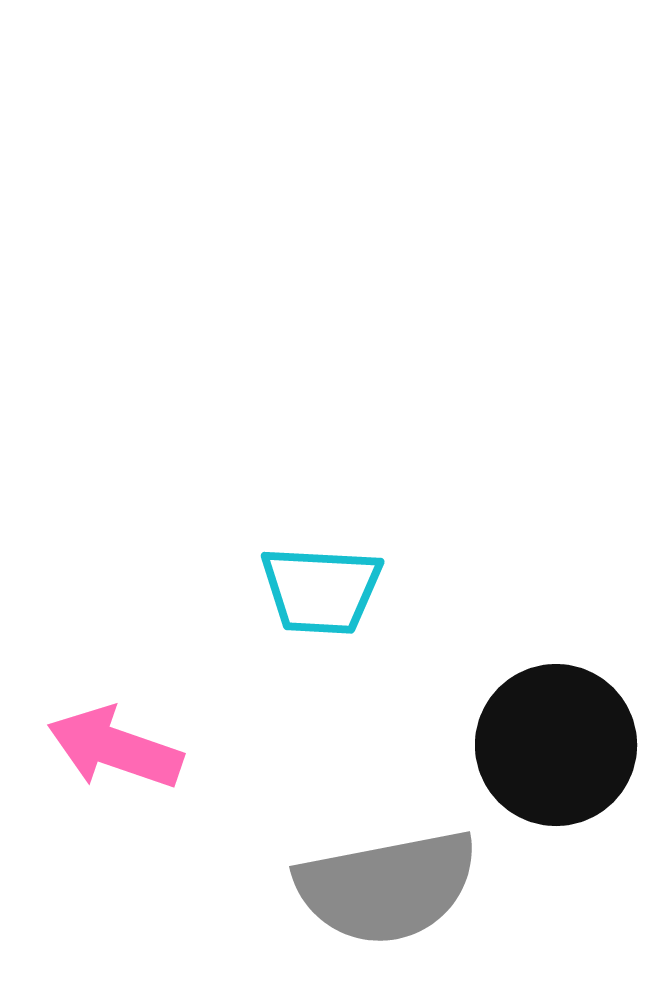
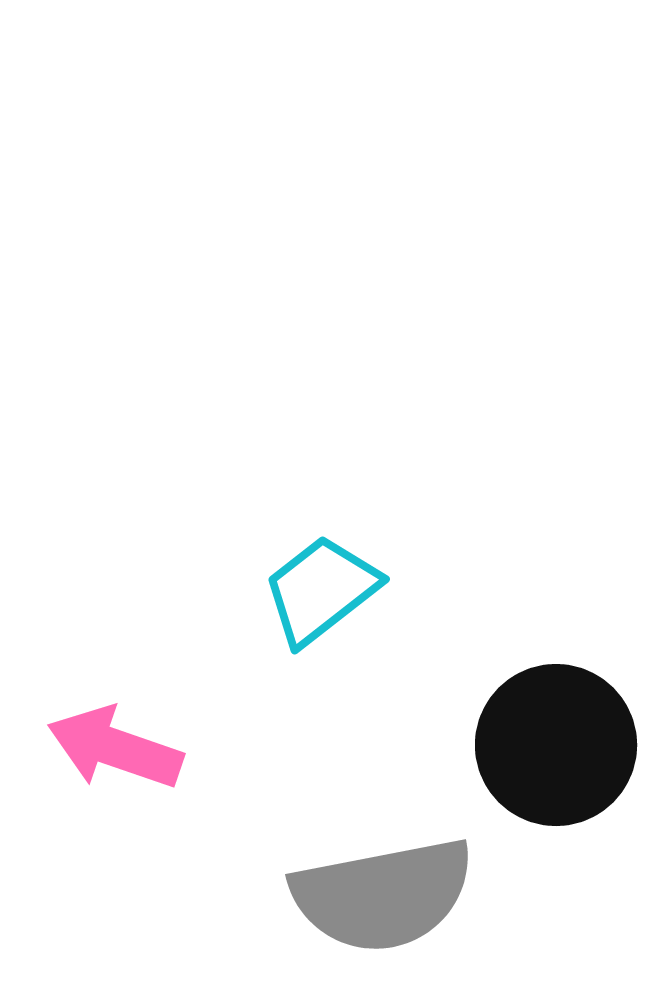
cyan trapezoid: rotated 139 degrees clockwise
gray semicircle: moved 4 px left, 8 px down
